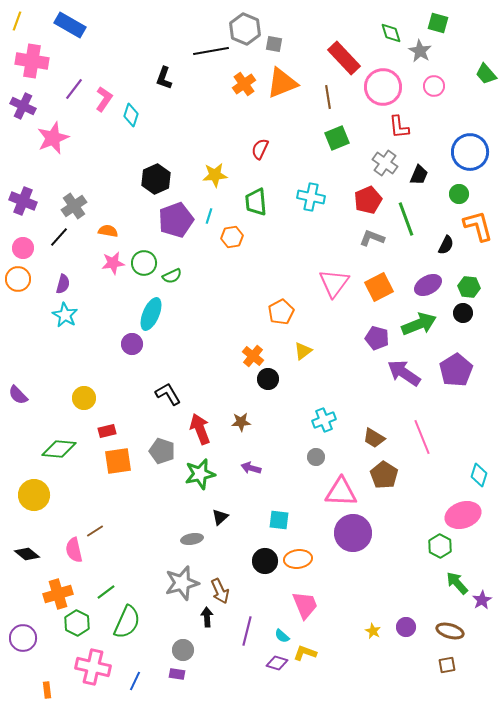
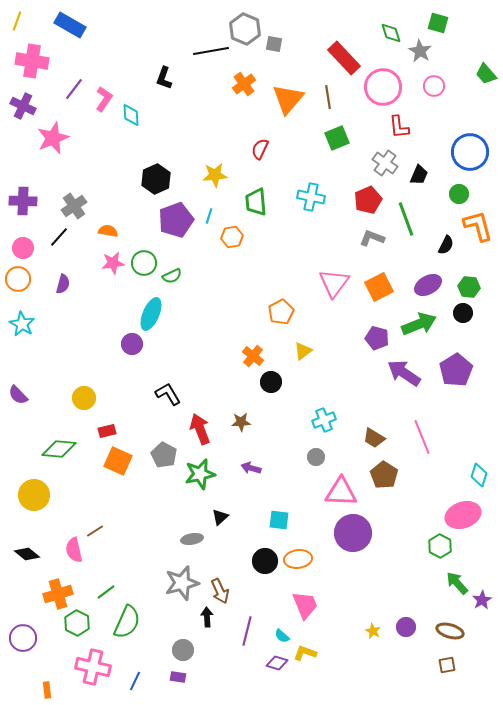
orange triangle at (282, 83): moved 6 px right, 16 px down; rotated 28 degrees counterclockwise
cyan diamond at (131, 115): rotated 20 degrees counterclockwise
purple cross at (23, 201): rotated 20 degrees counterclockwise
cyan star at (65, 315): moved 43 px left, 9 px down
black circle at (268, 379): moved 3 px right, 3 px down
gray pentagon at (162, 451): moved 2 px right, 4 px down; rotated 10 degrees clockwise
orange square at (118, 461): rotated 32 degrees clockwise
purple rectangle at (177, 674): moved 1 px right, 3 px down
